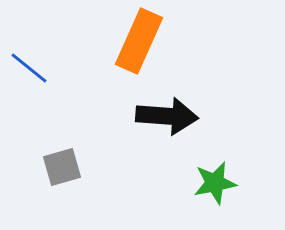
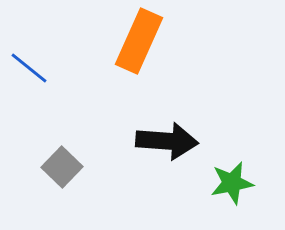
black arrow: moved 25 px down
gray square: rotated 30 degrees counterclockwise
green star: moved 17 px right
